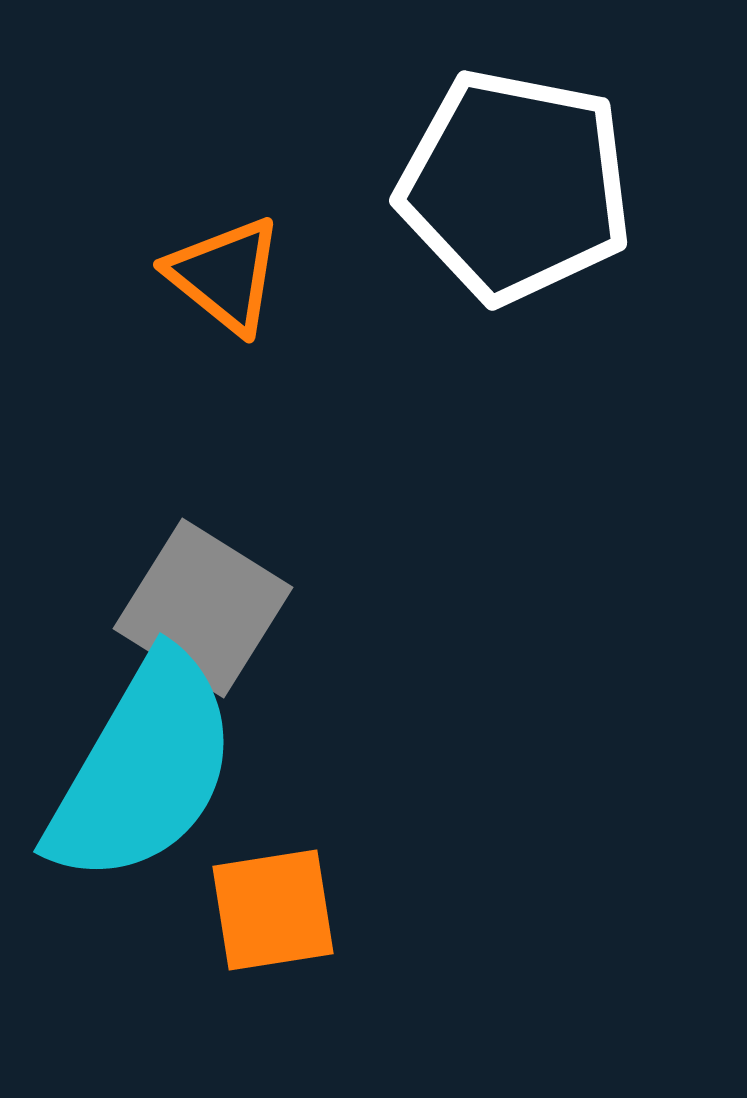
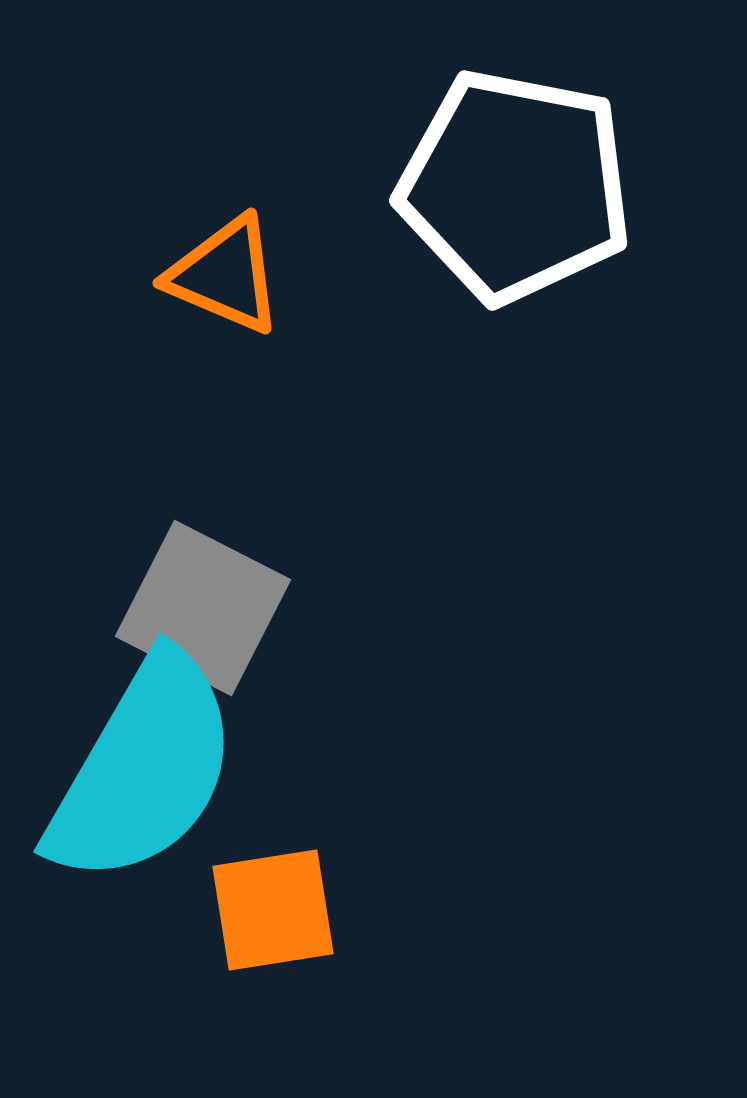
orange triangle: rotated 16 degrees counterclockwise
gray square: rotated 5 degrees counterclockwise
